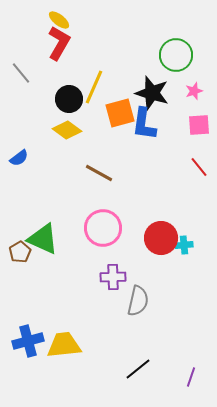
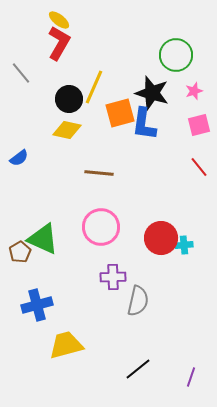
pink square: rotated 10 degrees counterclockwise
yellow diamond: rotated 24 degrees counterclockwise
brown line: rotated 24 degrees counterclockwise
pink circle: moved 2 px left, 1 px up
blue cross: moved 9 px right, 36 px up
yellow trapezoid: moved 2 px right; rotated 9 degrees counterclockwise
